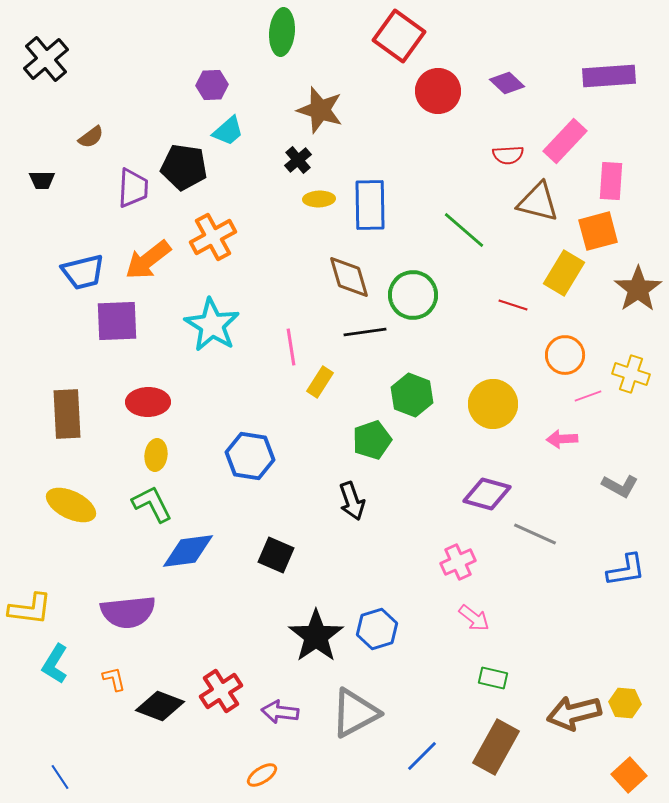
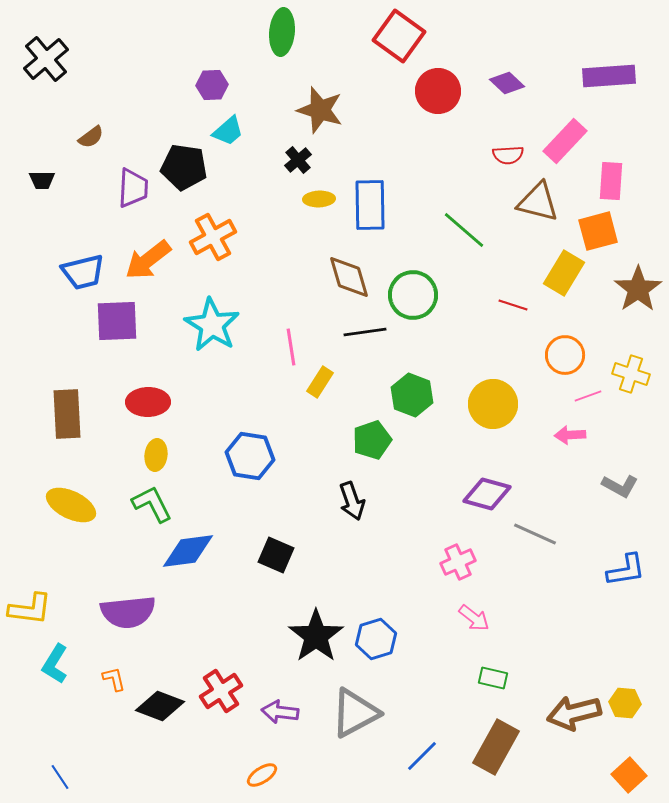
pink arrow at (562, 439): moved 8 px right, 4 px up
blue hexagon at (377, 629): moved 1 px left, 10 px down
